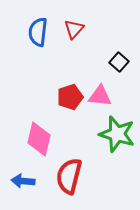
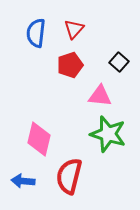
blue semicircle: moved 2 px left, 1 px down
red pentagon: moved 32 px up
green star: moved 9 px left
